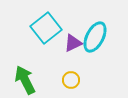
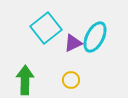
green arrow: rotated 28 degrees clockwise
